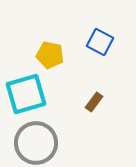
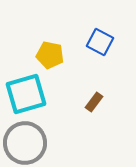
gray circle: moved 11 px left
